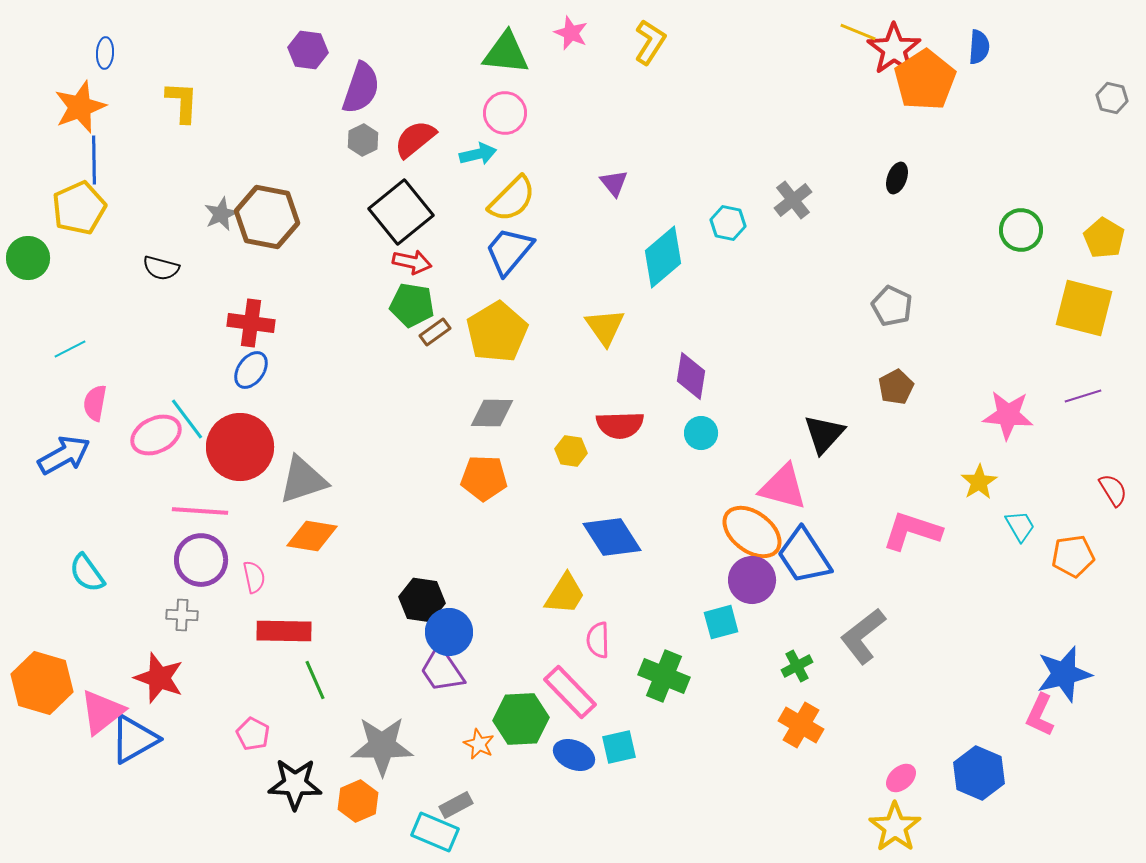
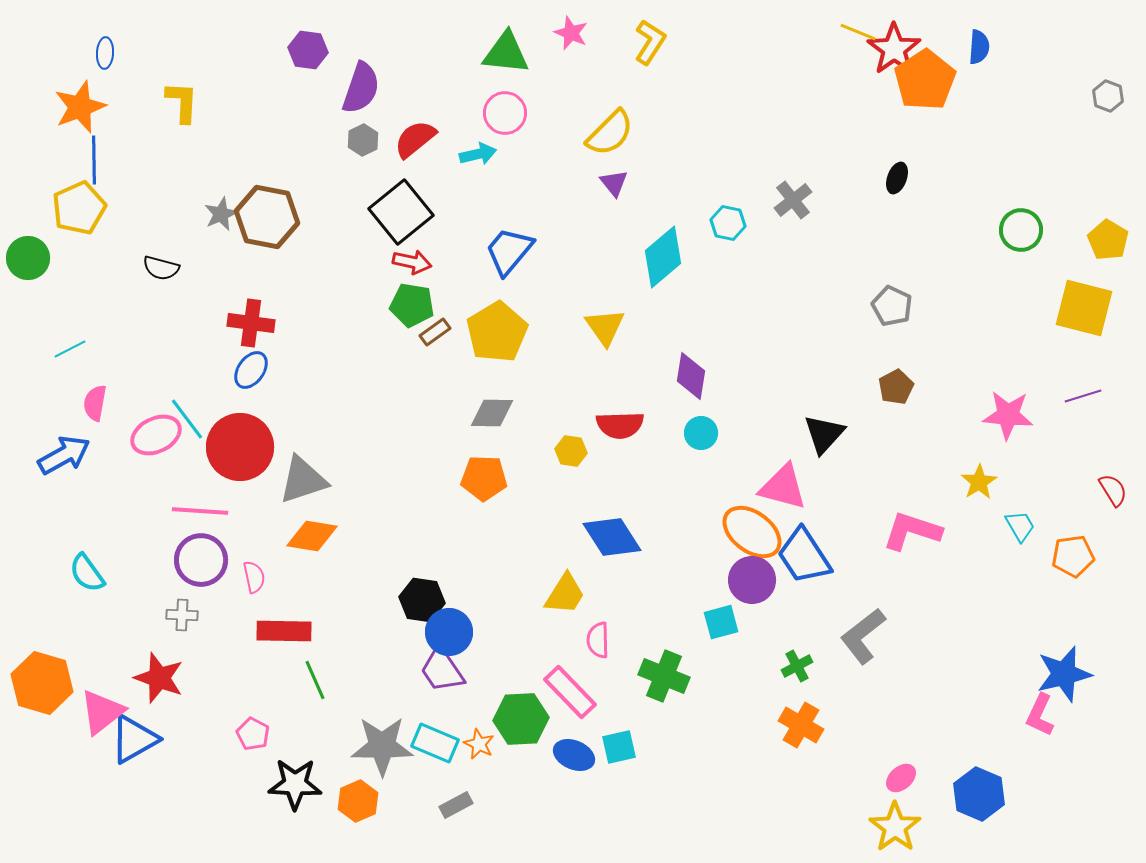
gray hexagon at (1112, 98): moved 4 px left, 2 px up; rotated 8 degrees clockwise
yellow semicircle at (512, 199): moved 98 px right, 66 px up
yellow pentagon at (1104, 238): moved 4 px right, 2 px down
blue hexagon at (979, 773): moved 21 px down
cyan rectangle at (435, 832): moved 89 px up
